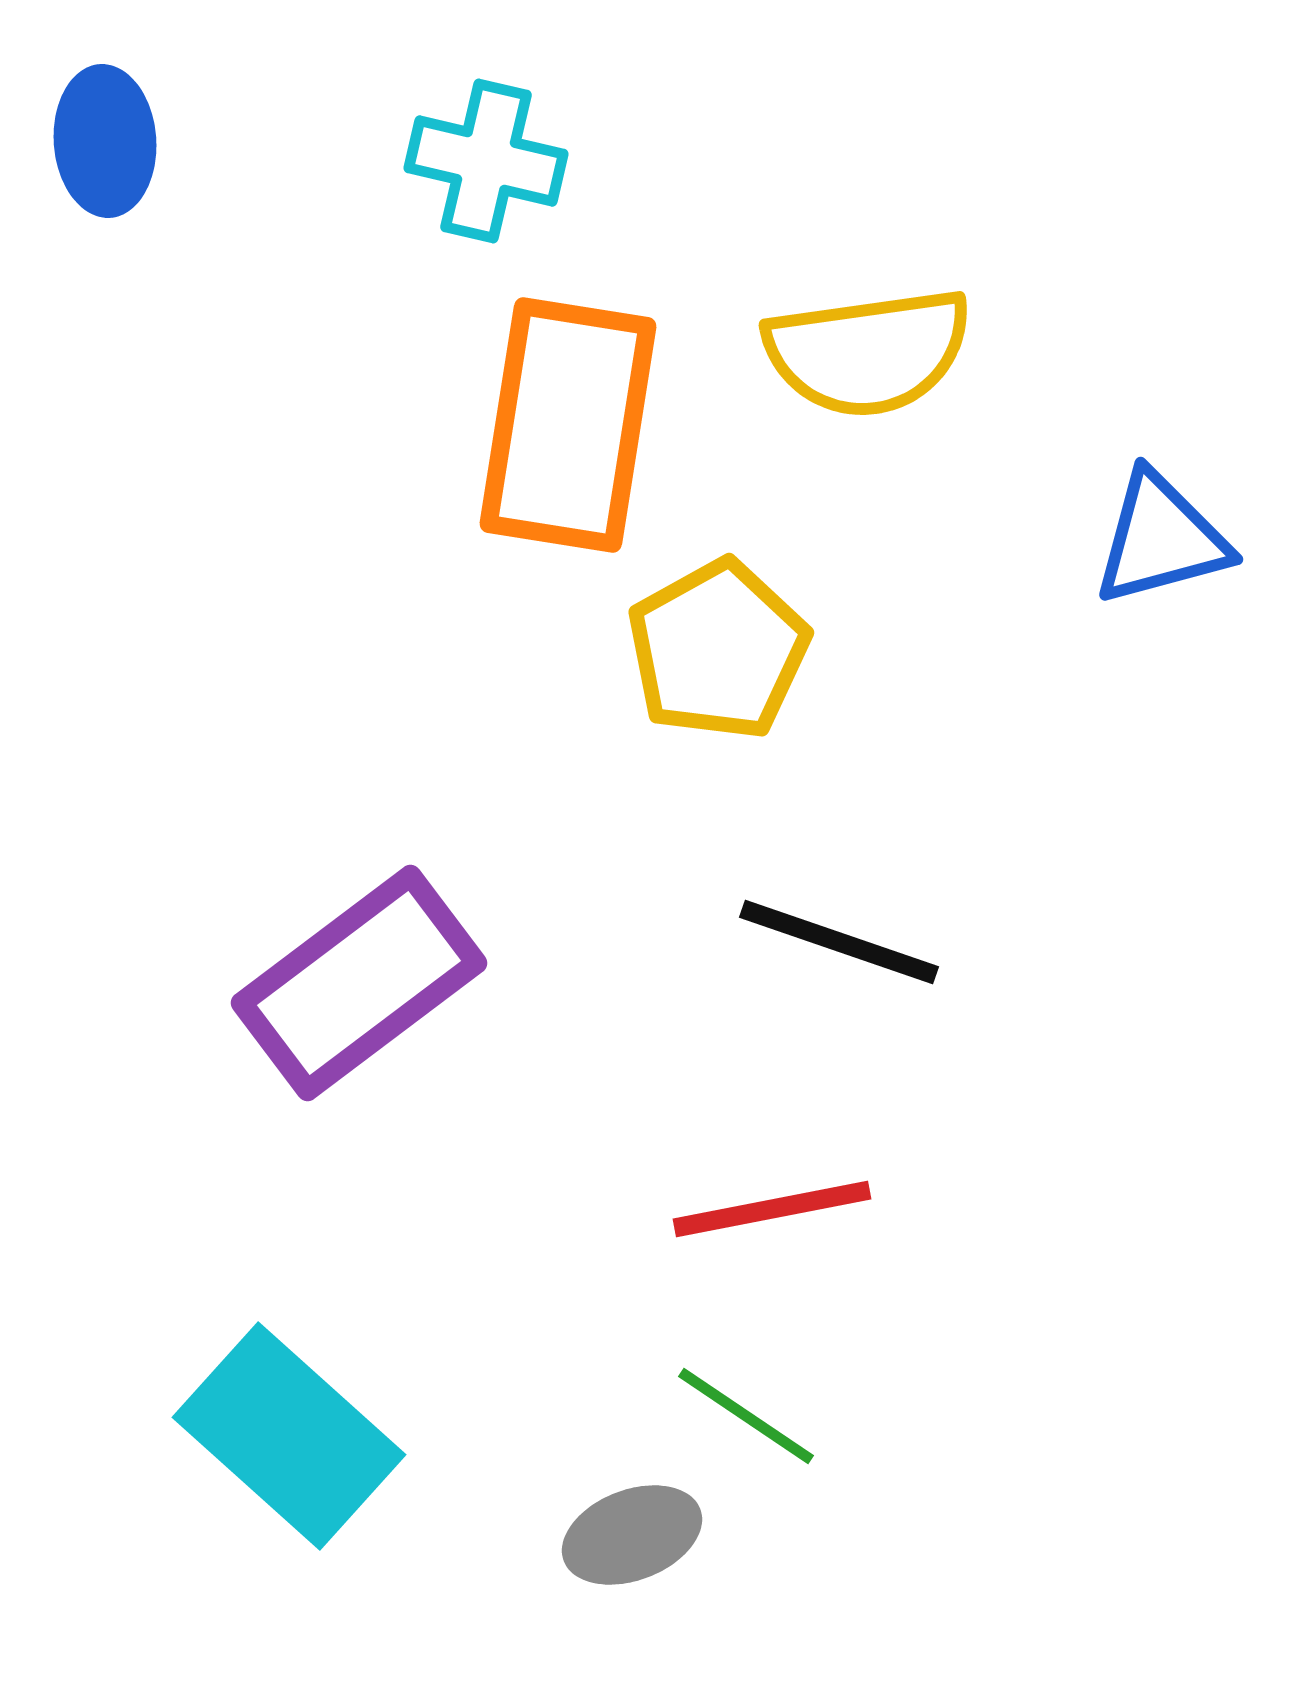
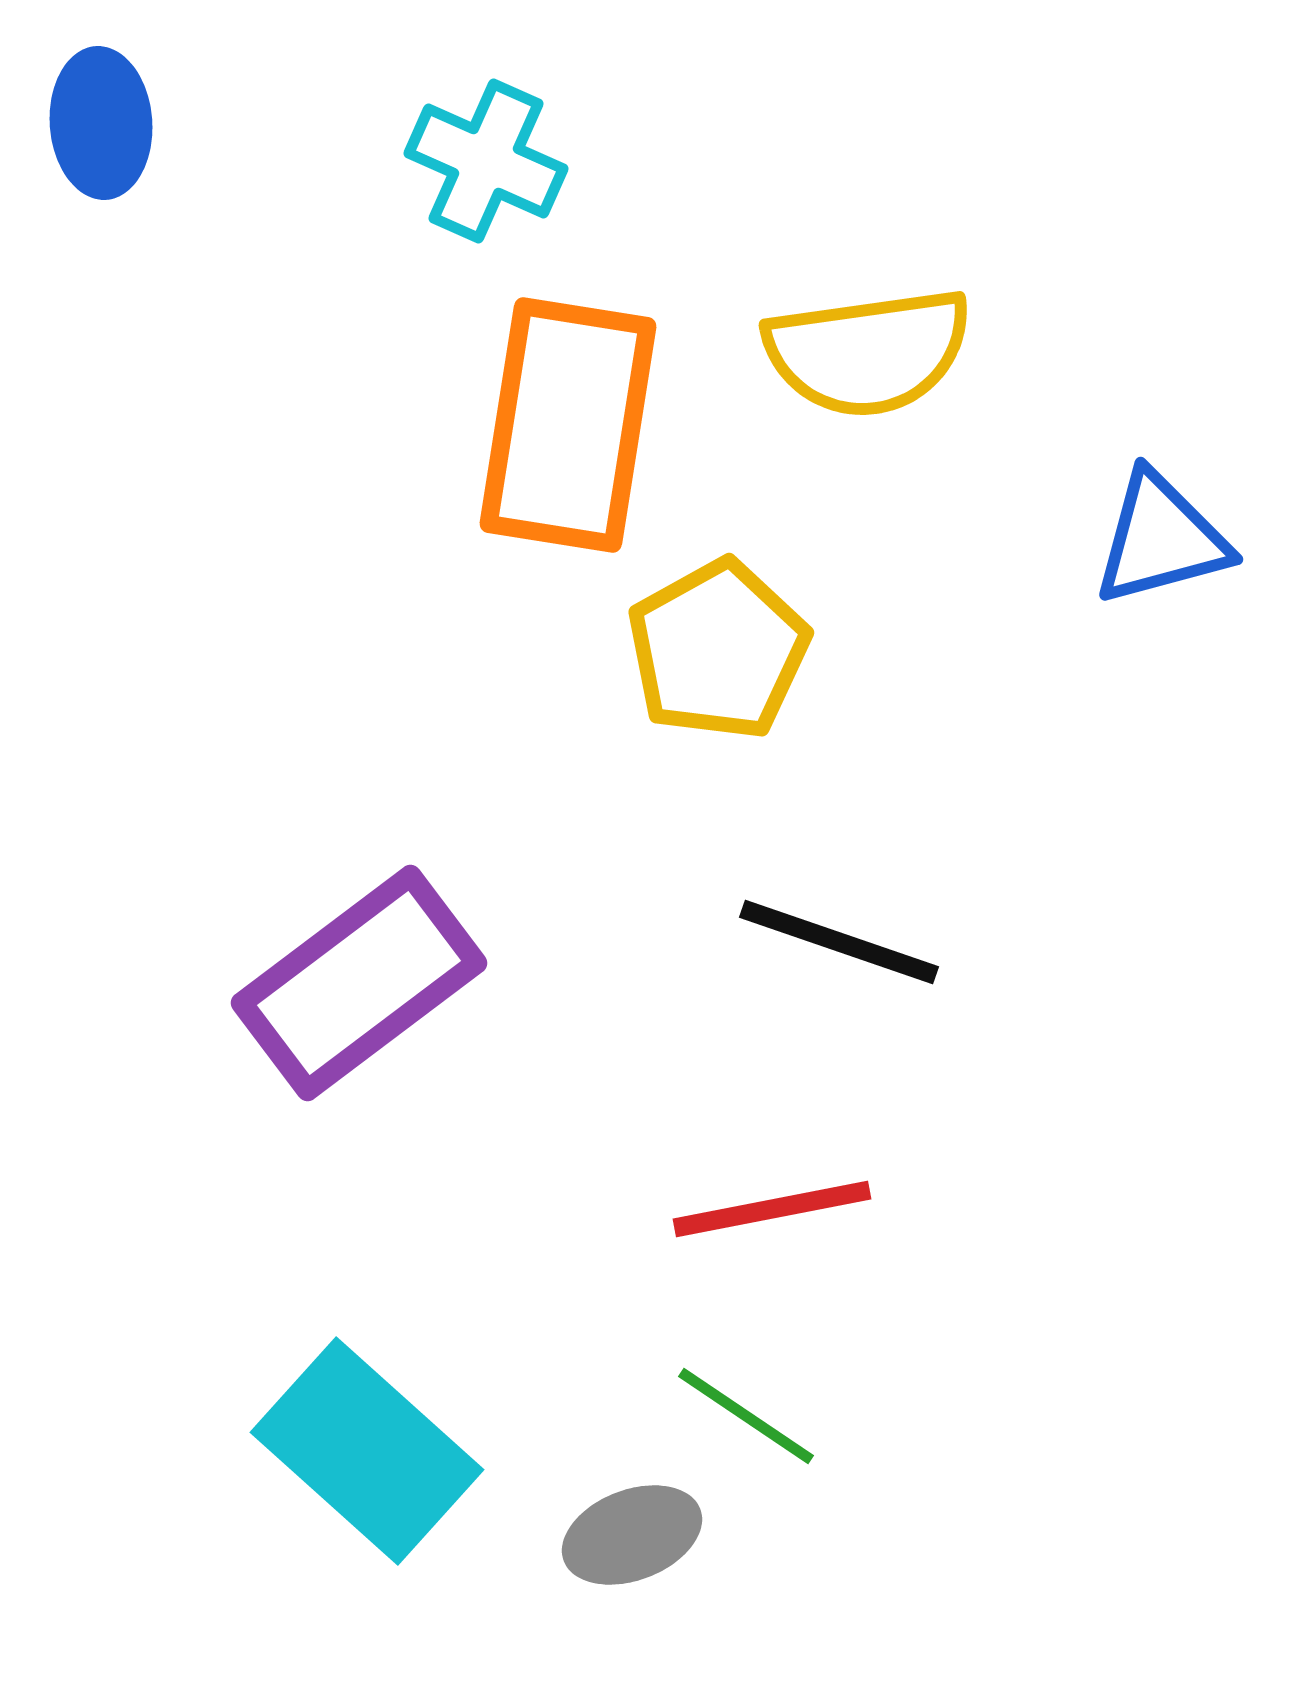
blue ellipse: moved 4 px left, 18 px up
cyan cross: rotated 11 degrees clockwise
cyan rectangle: moved 78 px right, 15 px down
